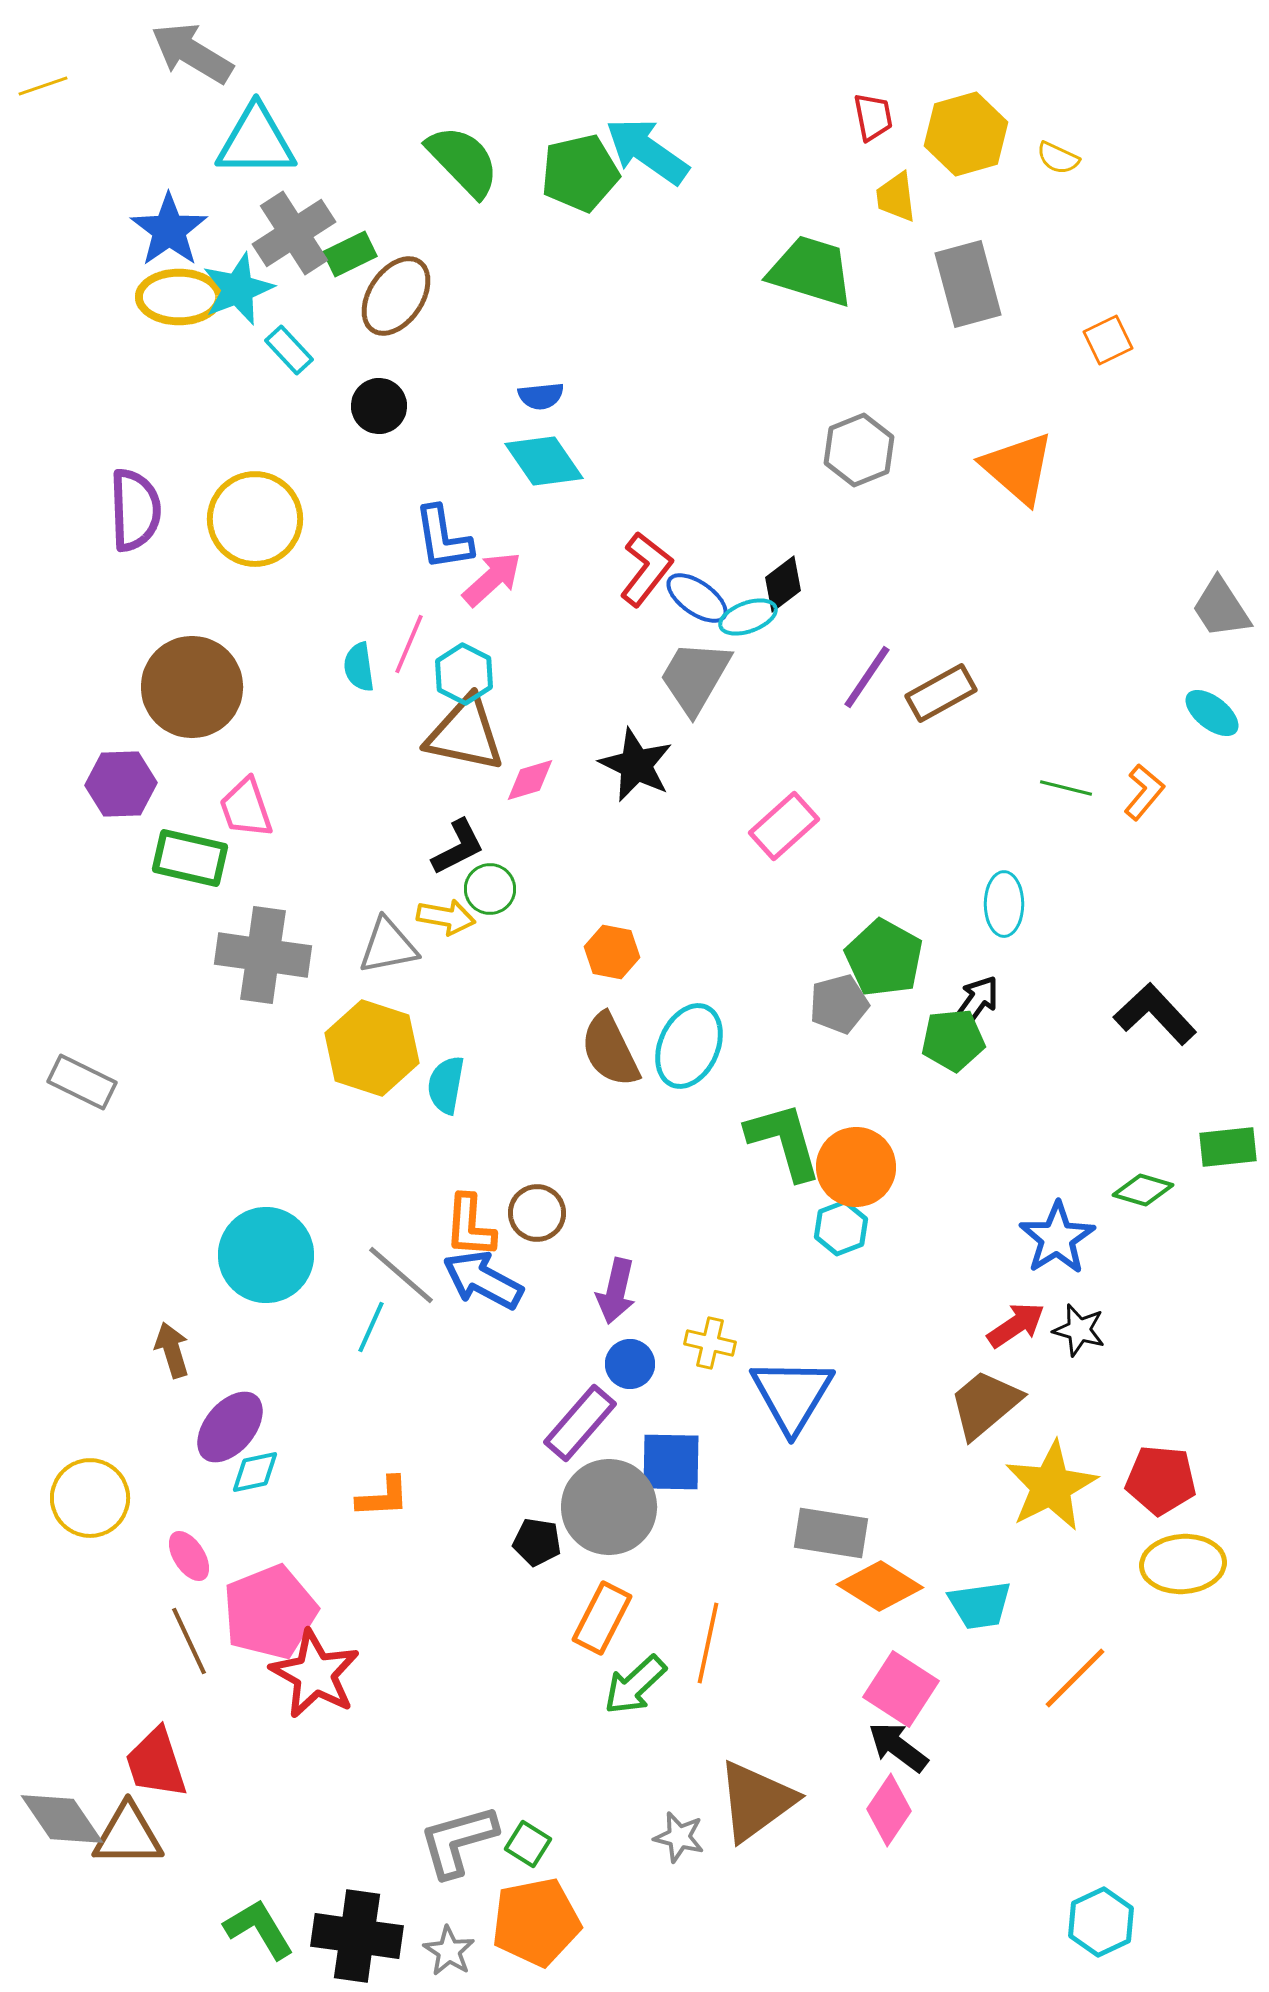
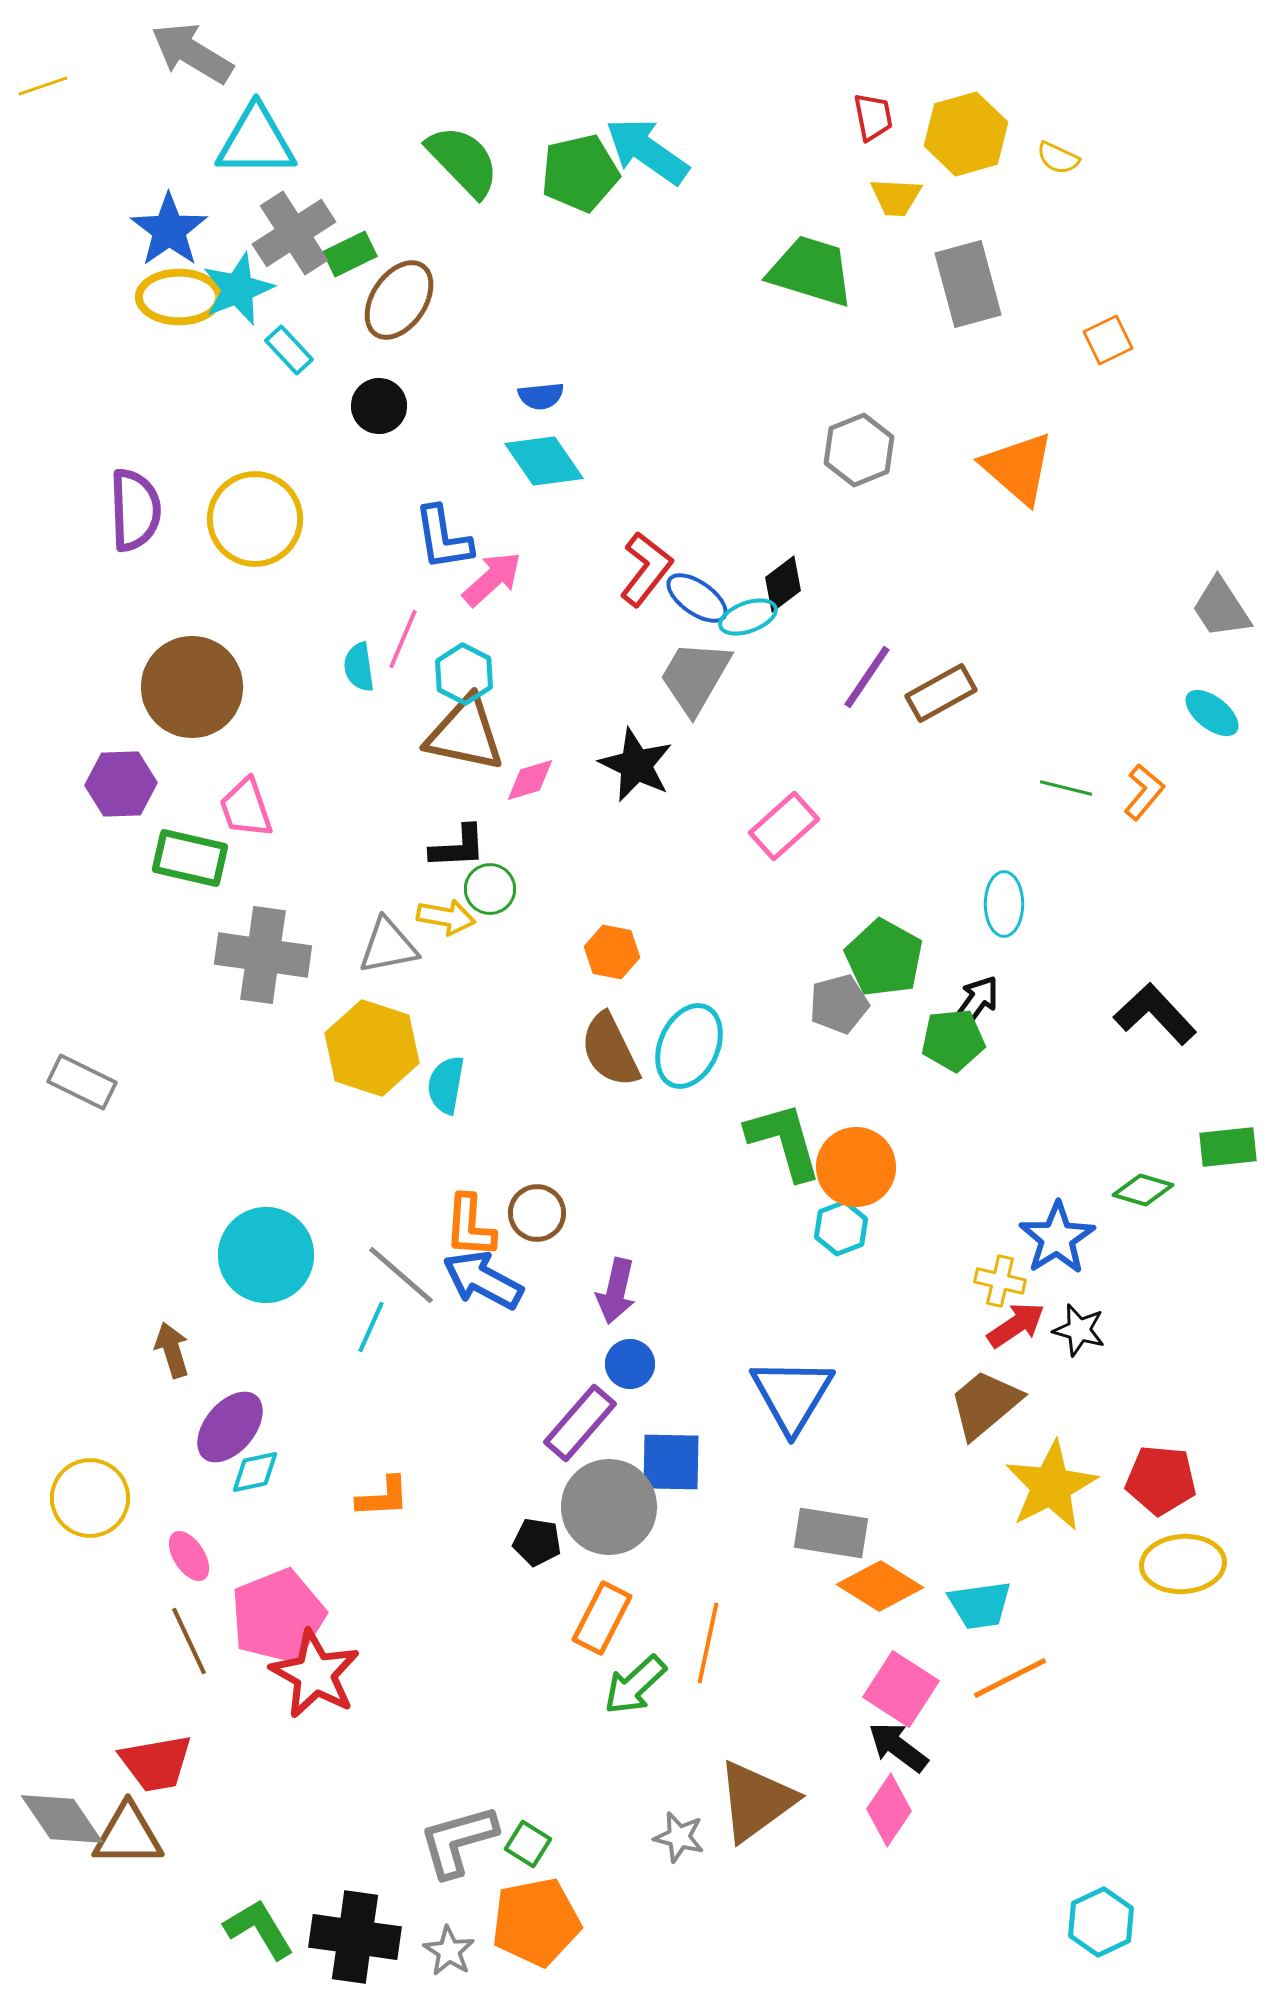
yellow trapezoid at (896, 197): rotated 80 degrees counterclockwise
brown ellipse at (396, 296): moved 3 px right, 4 px down
pink line at (409, 644): moved 6 px left, 5 px up
black L-shape at (458, 847): rotated 24 degrees clockwise
yellow cross at (710, 1343): moved 290 px right, 62 px up
pink pentagon at (270, 1612): moved 8 px right, 4 px down
orange line at (1075, 1678): moved 65 px left; rotated 18 degrees clockwise
red trapezoid at (156, 1763): rotated 82 degrees counterclockwise
black cross at (357, 1936): moved 2 px left, 1 px down
